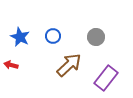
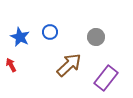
blue circle: moved 3 px left, 4 px up
red arrow: rotated 48 degrees clockwise
